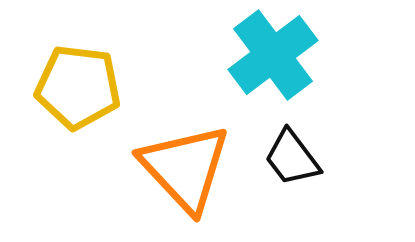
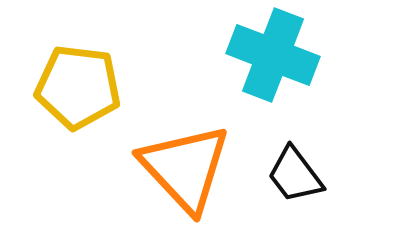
cyan cross: rotated 32 degrees counterclockwise
black trapezoid: moved 3 px right, 17 px down
